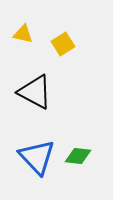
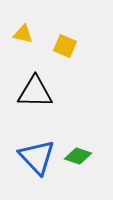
yellow square: moved 2 px right, 2 px down; rotated 35 degrees counterclockwise
black triangle: rotated 27 degrees counterclockwise
green diamond: rotated 12 degrees clockwise
